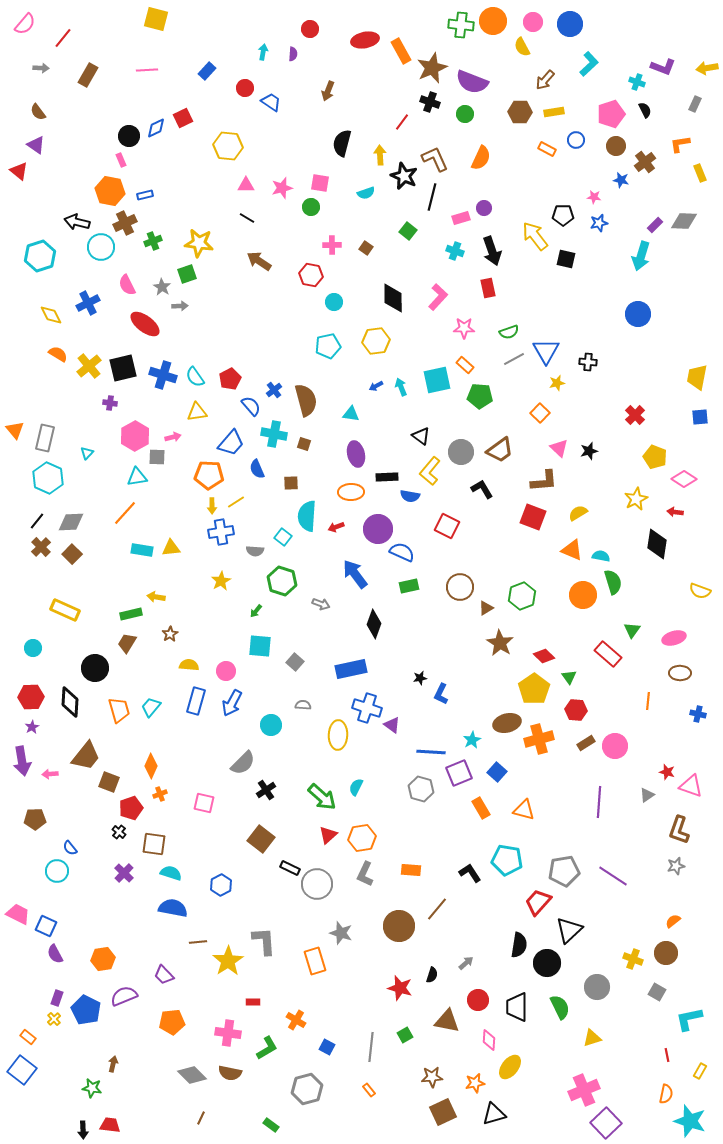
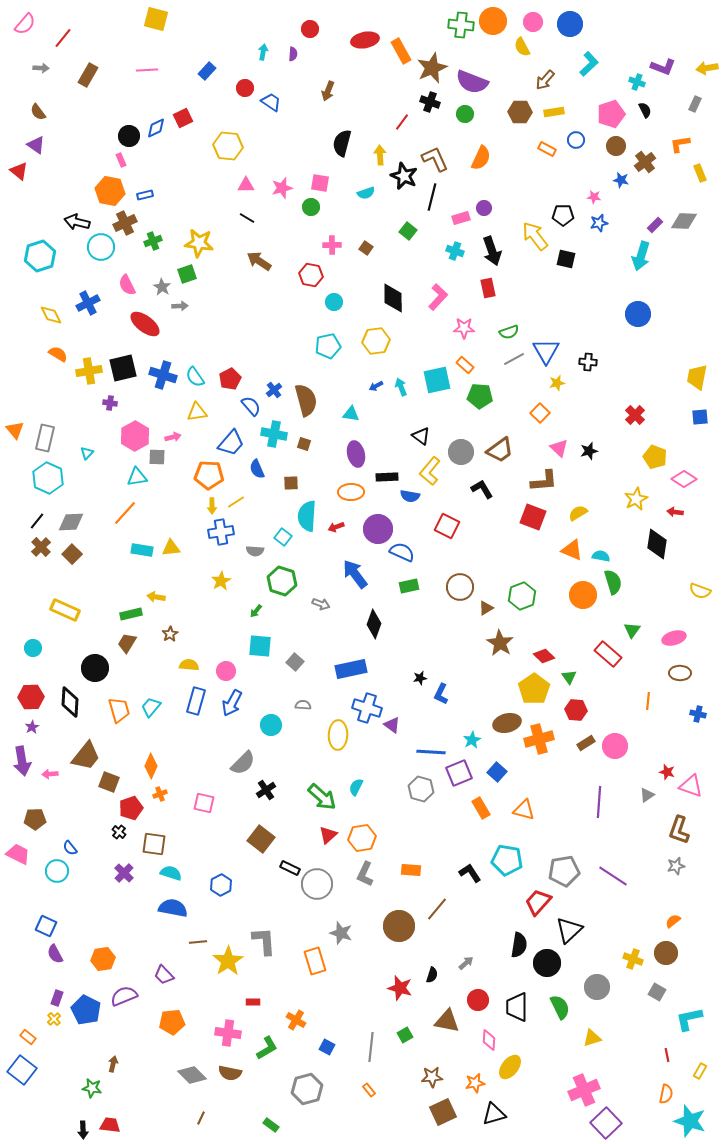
yellow cross at (89, 366): moved 5 px down; rotated 30 degrees clockwise
pink trapezoid at (18, 914): moved 60 px up
